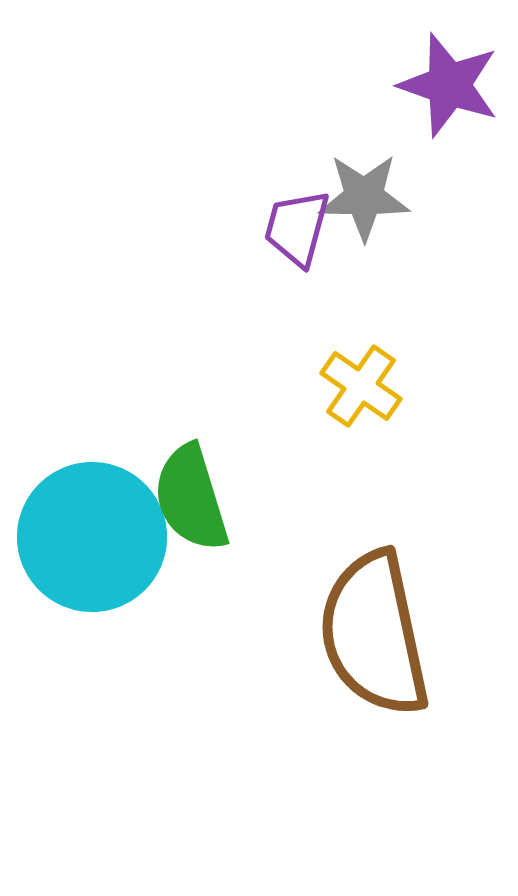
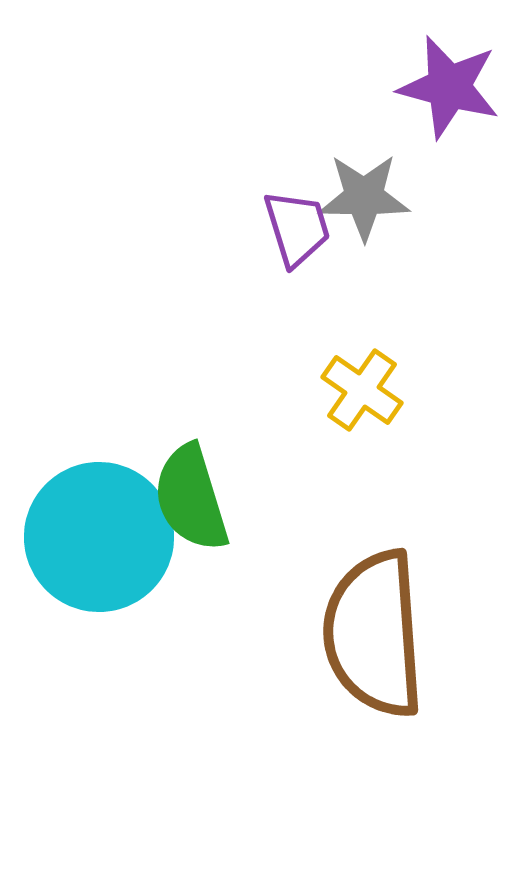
purple star: moved 2 px down; rotated 4 degrees counterclockwise
purple trapezoid: rotated 148 degrees clockwise
yellow cross: moved 1 px right, 4 px down
cyan circle: moved 7 px right
brown semicircle: rotated 8 degrees clockwise
